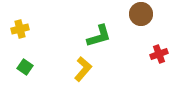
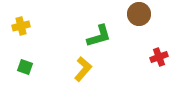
brown circle: moved 2 px left
yellow cross: moved 1 px right, 3 px up
red cross: moved 3 px down
green square: rotated 14 degrees counterclockwise
